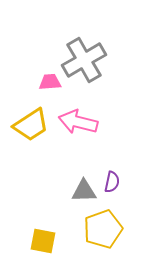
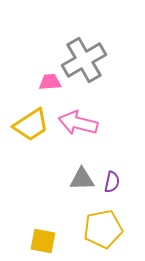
pink arrow: moved 1 px down
gray triangle: moved 2 px left, 12 px up
yellow pentagon: rotated 9 degrees clockwise
